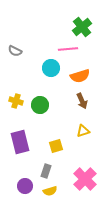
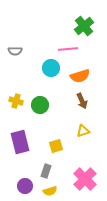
green cross: moved 2 px right, 1 px up
gray semicircle: rotated 24 degrees counterclockwise
